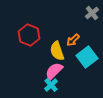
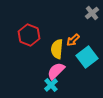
yellow semicircle: moved 2 px up; rotated 24 degrees clockwise
pink semicircle: moved 2 px right
